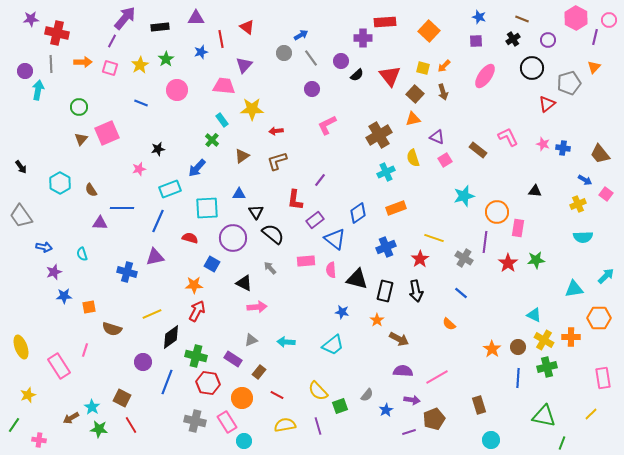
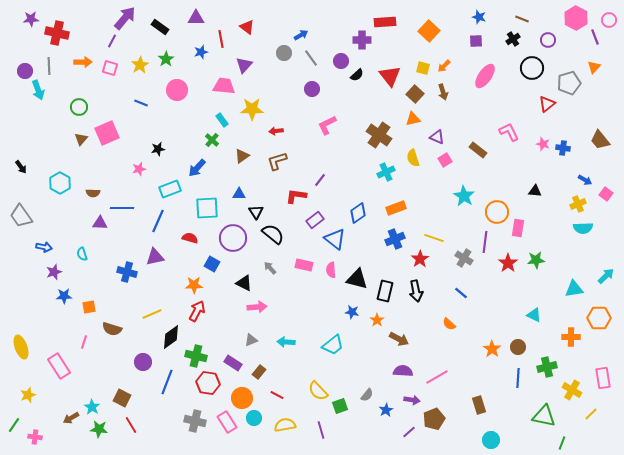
black rectangle at (160, 27): rotated 42 degrees clockwise
purple line at (595, 37): rotated 35 degrees counterclockwise
purple cross at (363, 38): moved 1 px left, 2 px down
gray line at (51, 64): moved 2 px left, 2 px down
cyan arrow at (38, 90): rotated 150 degrees clockwise
brown cross at (379, 135): rotated 25 degrees counterclockwise
pink L-shape at (508, 137): moved 1 px right, 5 px up
brown trapezoid at (600, 154): moved 14 px up
brown semicircle at (91, 190): moved 2 px right, 3 px down; rotated 56 degrees counterclockwise
cyan star at (464, 196): rotated 25 degrees counterclockwise
red L-shape at (295, 200): moved 1 px right, 4 px up; rotated 90 degrees clockwise
cyan semicircle at (583, 237): moved 9 px up
blue cross at (386, 247): moved 9 px right, 8 px up
pink rectangle at (306, 261): moved 2 px left, 4 px down; rotated 18 degrees clockwise
blue star at (342, 312): moved 10 px right
yellow cross at (544, 340): moved 28 px right, 50 px down
pink line at (85, 350): moved 1 px left, 8 px up
purple rectangle at (233, 359): moved 4 px down
purple line at (318, 426): moved 3 px right, 4 px down
purple line at (409, 432): rotated 24 degrees counterclockwise
pink cross at (39, 440): moved 4 px left, 3 px up
cyan circle at (244, 441): moved 10 px right, 23 px up
